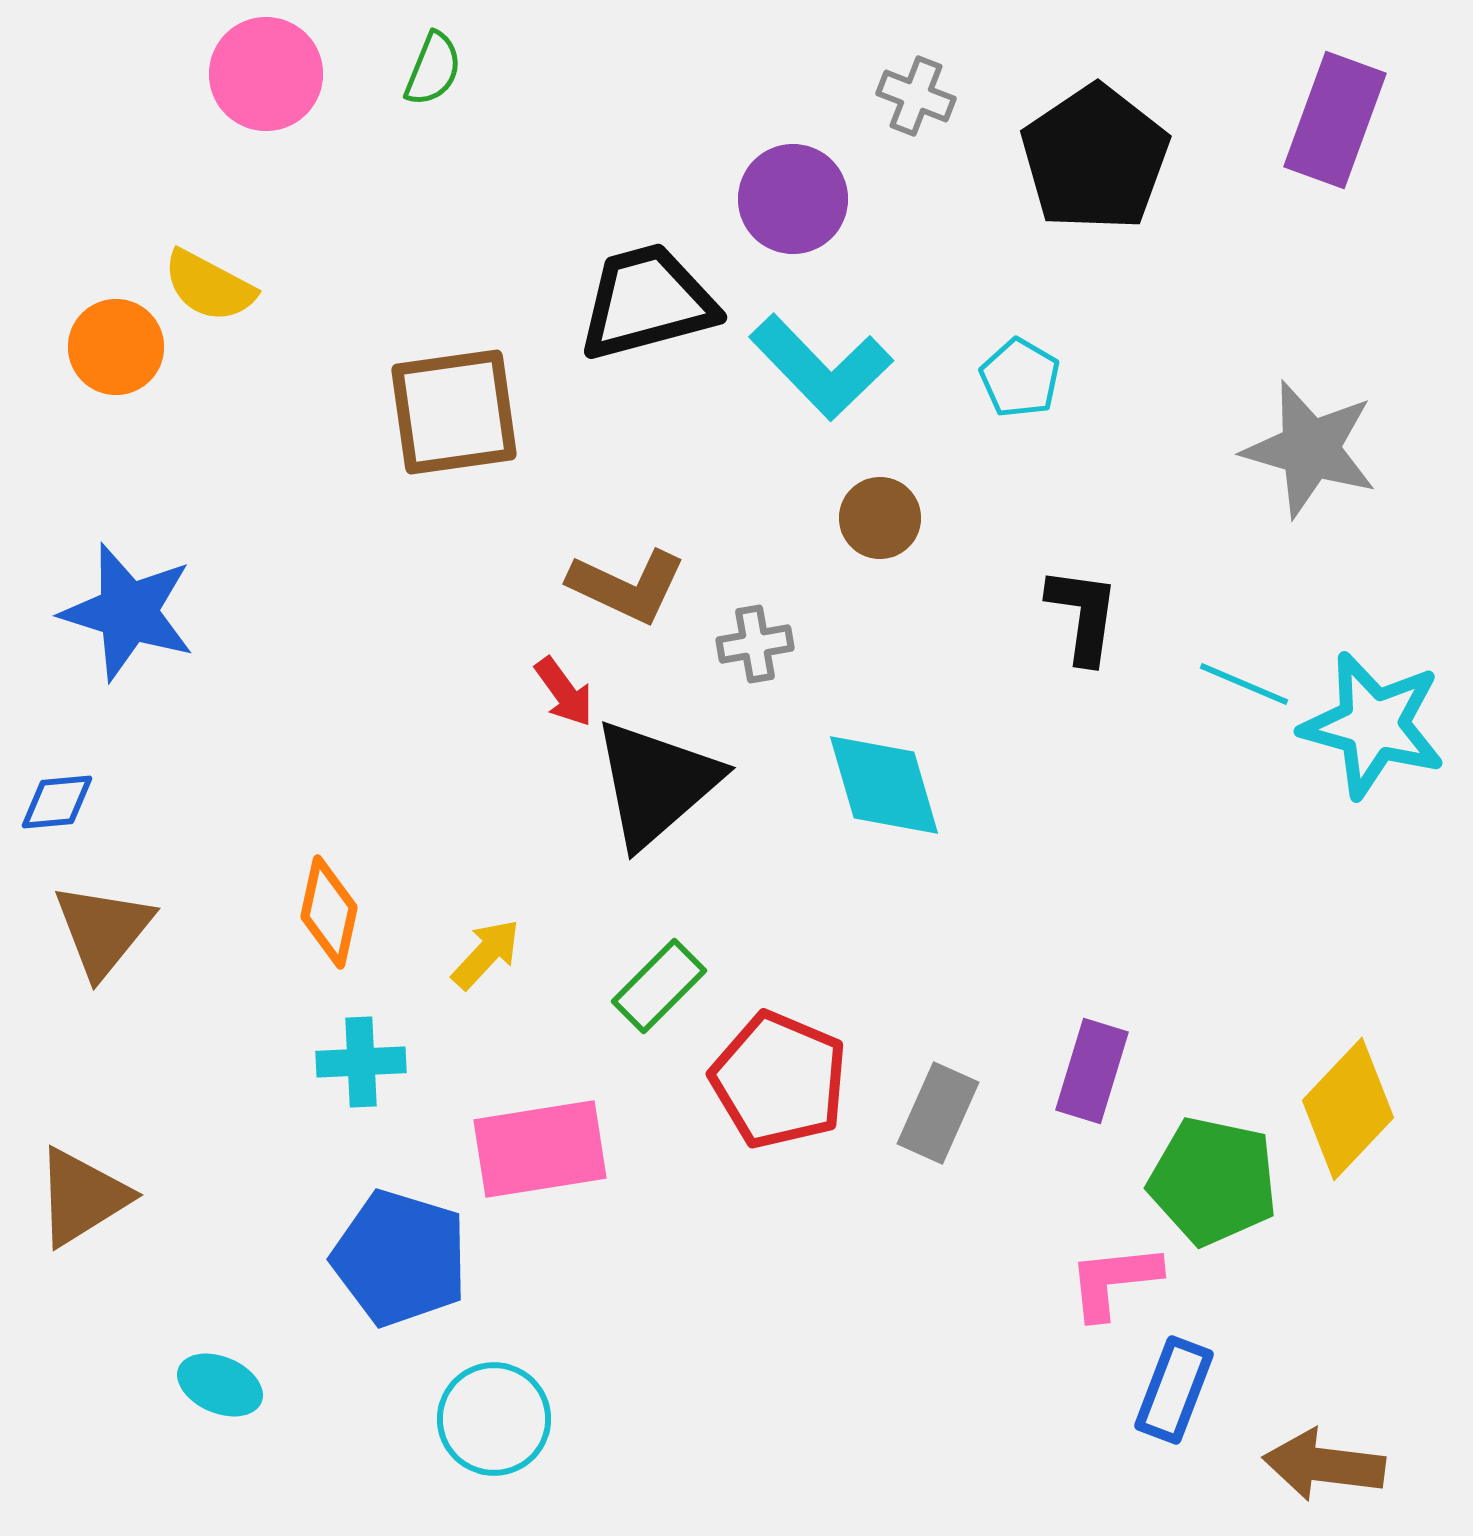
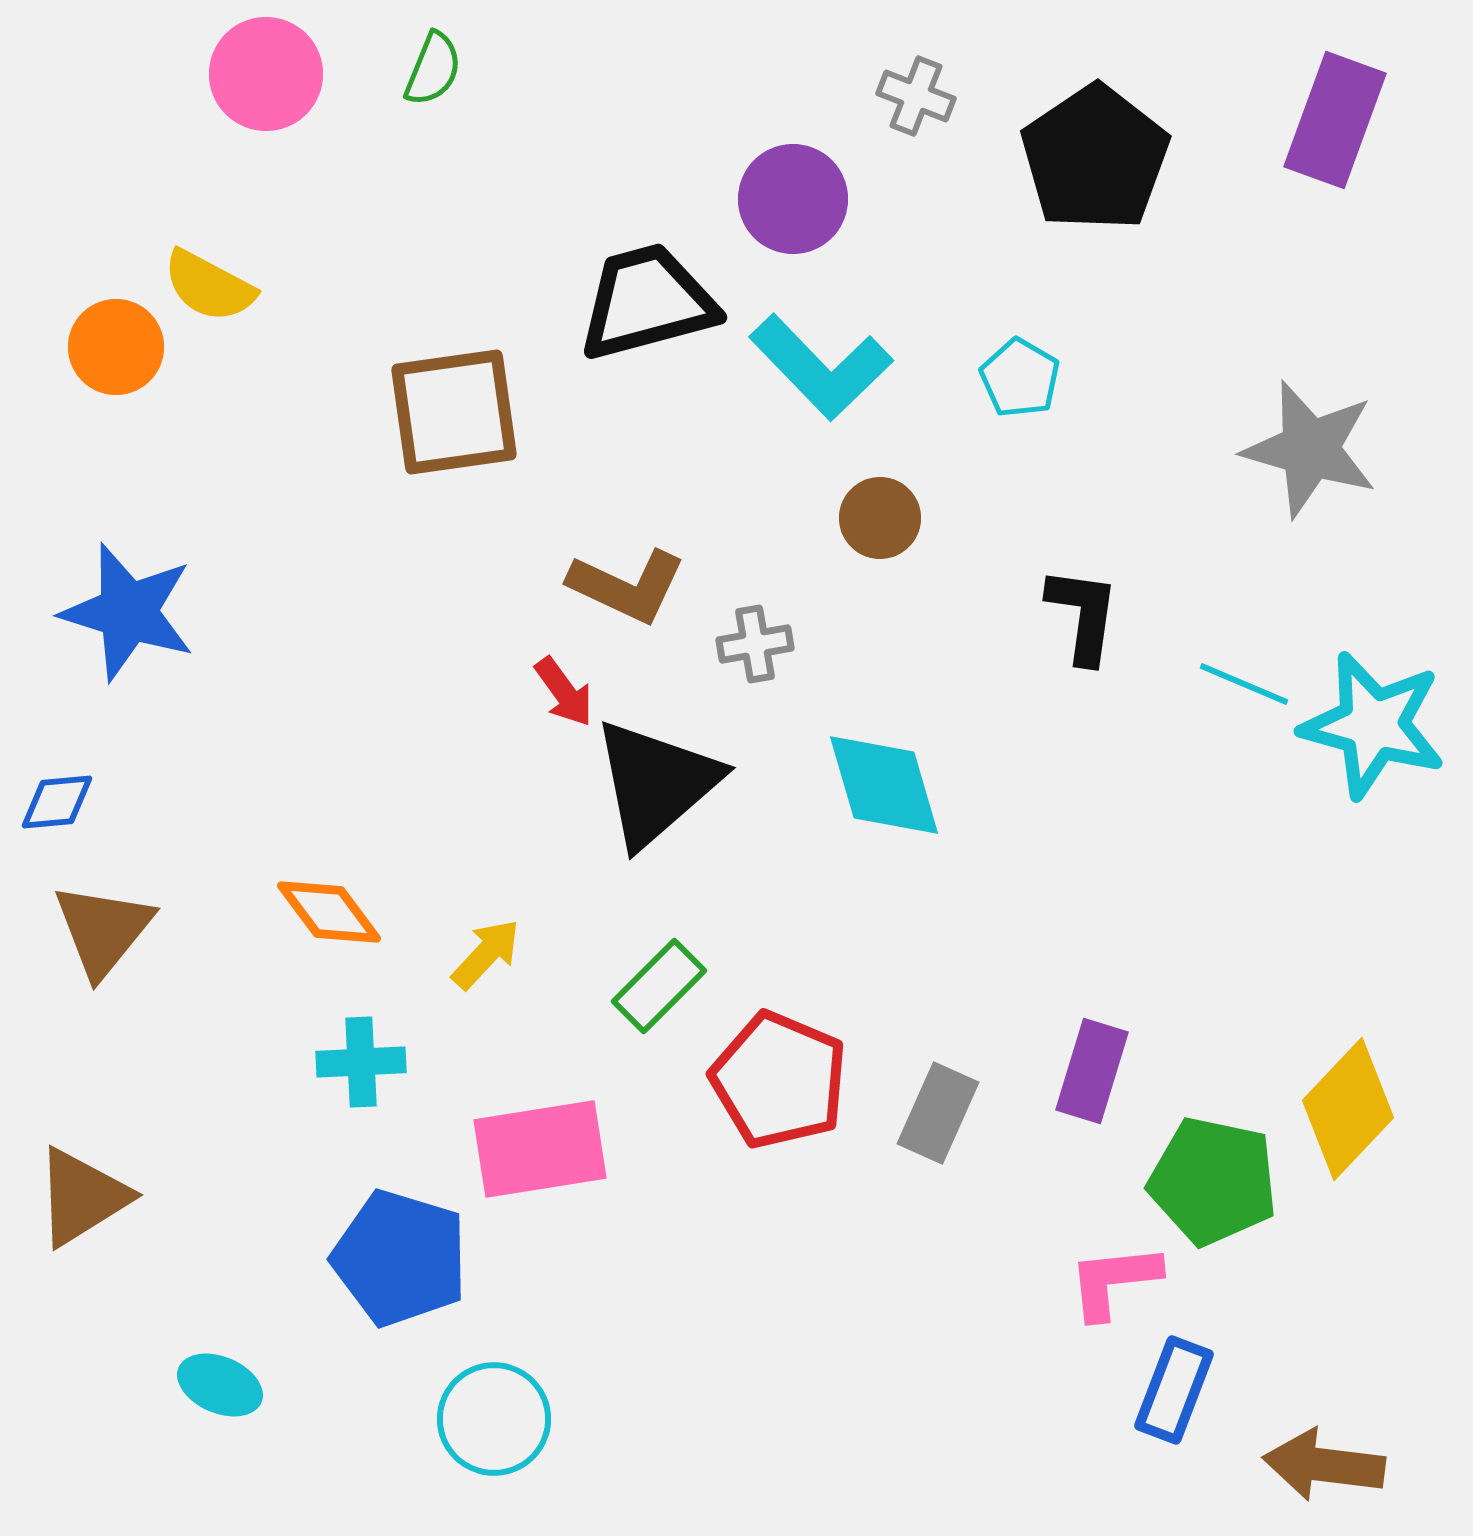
orange diamond at (329, 912): rotated 49 degrees counterclockwise
